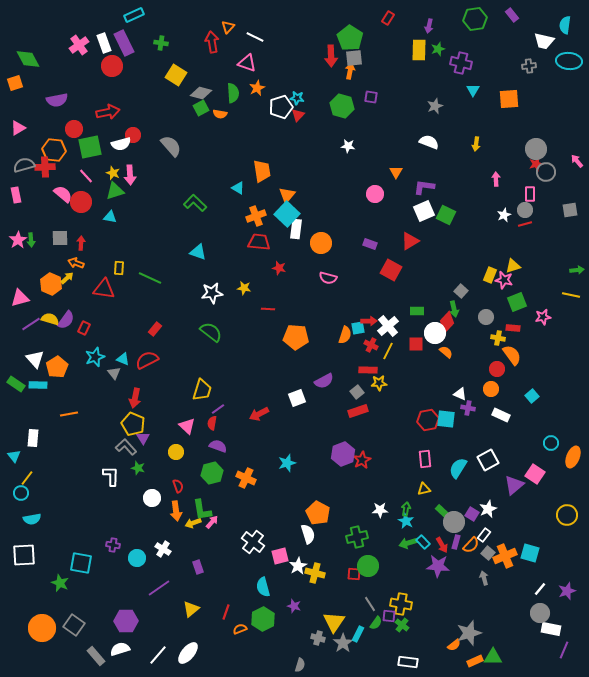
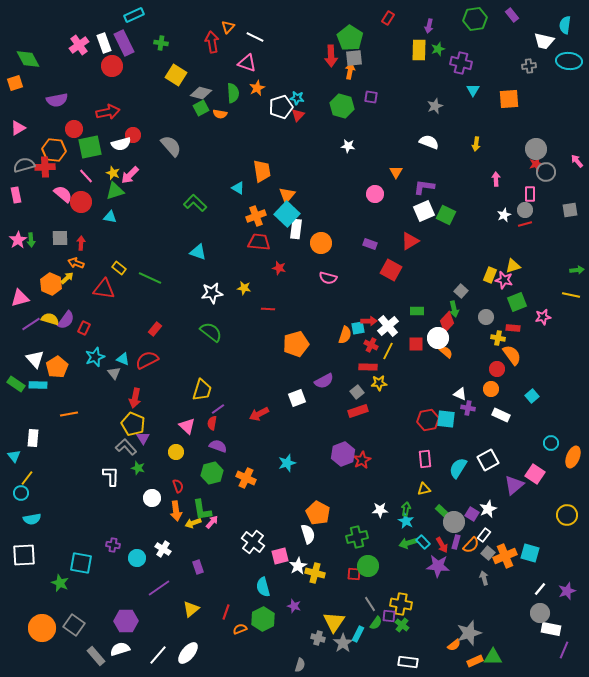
pink arrow at (130, 175): rotated 48 degrees clockwise
yellow rectangle at (119, 268): rotated 56 degrees counterclockwise
white circle at (435, 333): moved 3 px right, 5 px down
orange pentagon at (296, 337): moved 7 px down; rotated 20 degrees counterclockwise
red rectangle at (368, 370): moved 3 px up
